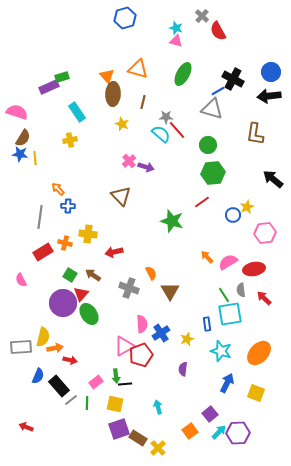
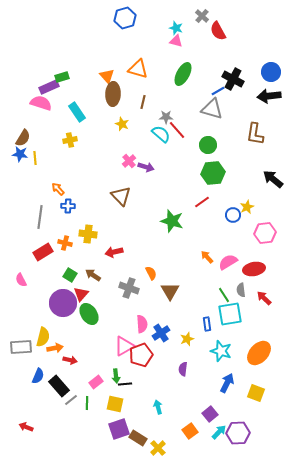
pink semicircle at (17, 112): moved 24 px right, 9 px up
